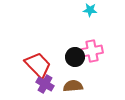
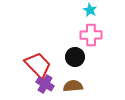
cyan star: rotated 24 degrees clockwise
pink cross: moved 1 px left, 16 px up; rotated 10 degrees clockwise
